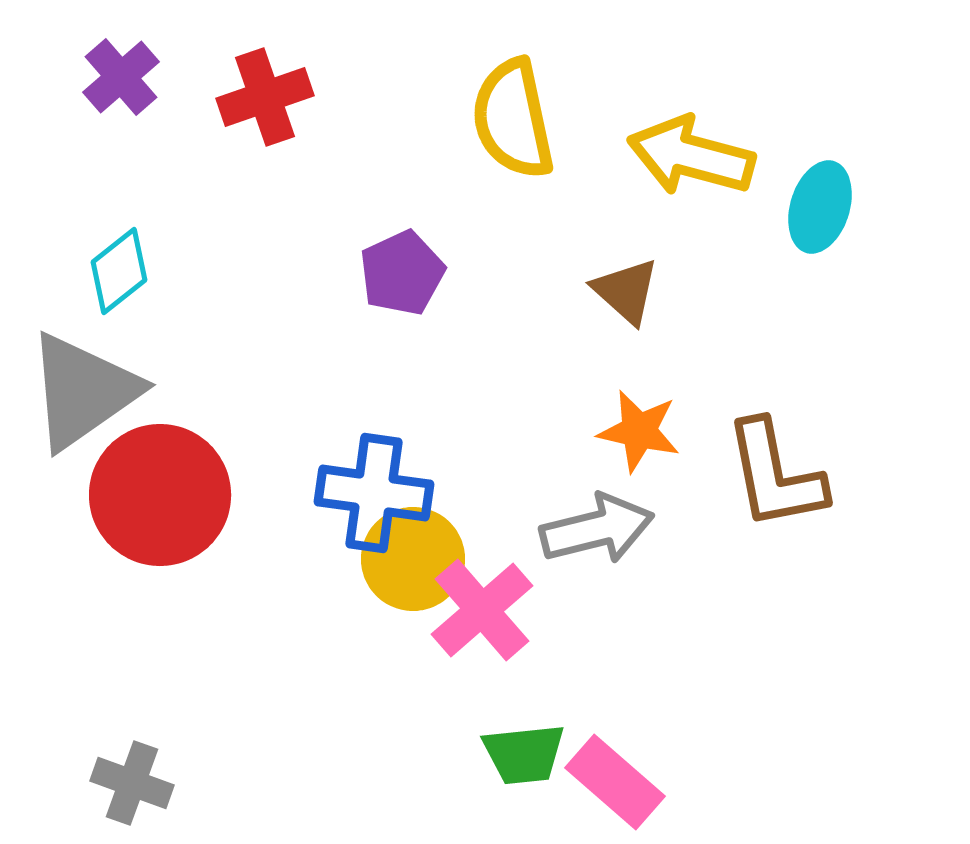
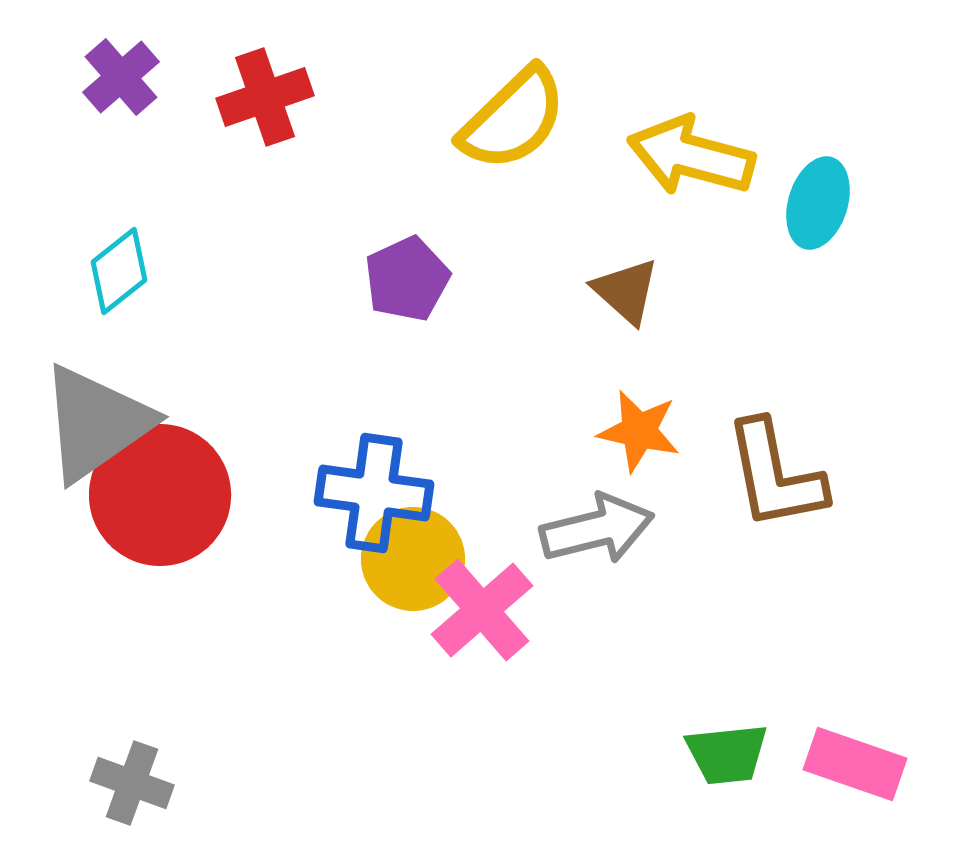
yellow semicircle: rotated 122 degrees counterclockwise
cyan ellipse: moved 2 px left, 4 px up
purple pentagon: moved 5 px right, 6 px down
gray triangle: moved 13 px right, 32 px down
green trapezoid: moved 203 px right
pink rectangle: moved 240 px right, 18 px up; rotated 22 degrees counterclockwise
